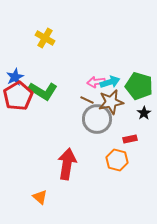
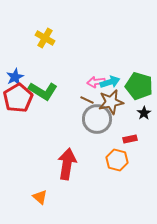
red pentagon: moved 2 px down
